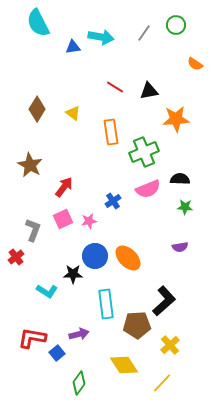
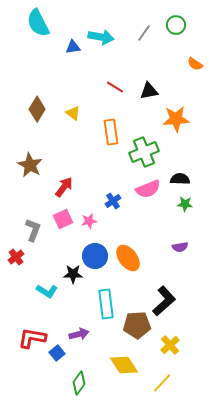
green star: moved 3 px up
orange ellipse: rotated 8 degrees clockwise
